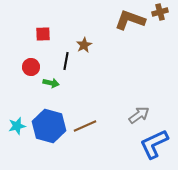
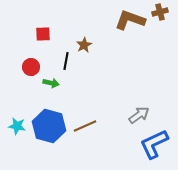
cyan star: rotated 24 degrees clockwise
